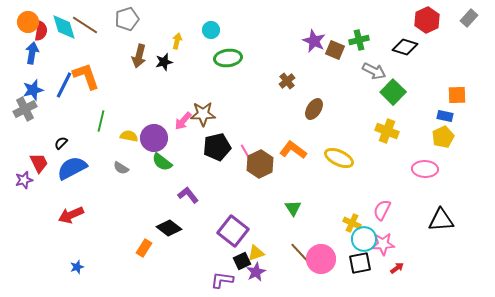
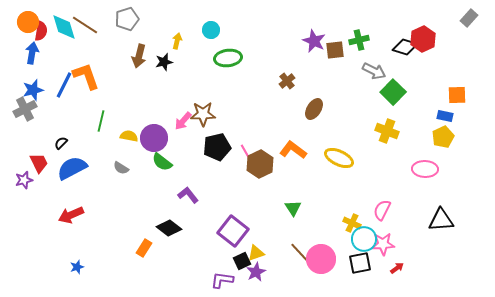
red hexagon at (427, 20): moved 4 px left, 19 px down
brown square at (335, 50): rotated 30 degrees counterclockwise
